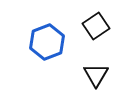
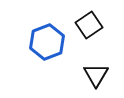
black square: moved 7 px left, 1 px up
